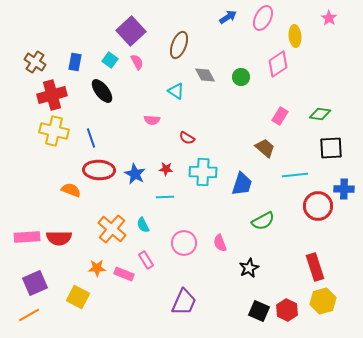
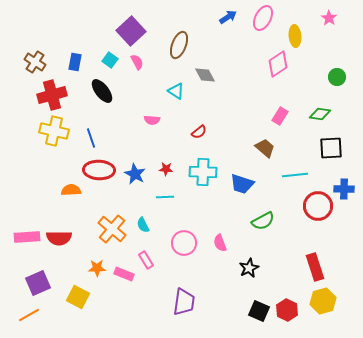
green circle at (241, 77): moved 96 px right
red semicircle at (187, 138): moved 12 px right, 6 px up; rotated 70 degrees counterclockwise
blue trapezoid at (242, 184): rotated 90 degrees clockwise
orange semicircle at (71, 190): rotated 24 degrees counterclockwise
purple square at (35, 283): moved 3 px right
purple trapezoid at (184, 302): rotated 16 degrees counterclockwise
